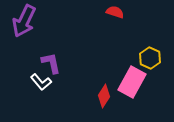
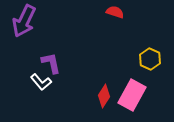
yellow hexagon: moved 1 px down
pink rectangle: moved 13 px down
